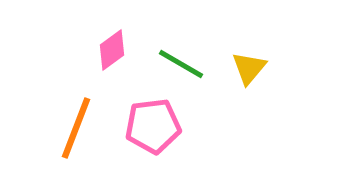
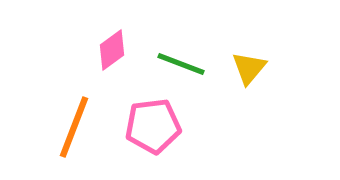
green line: rotated 9 degrees counterclockwise
orange line: moved 2 px left, 1 px up
